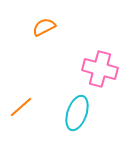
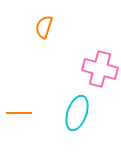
orange semicircle: rotated 45 degrees counterclockwise
orange line: moved 2 px left, 6 px down; rotated 40 degrees clockwise
